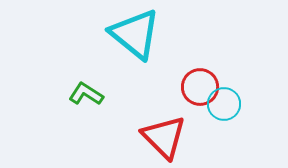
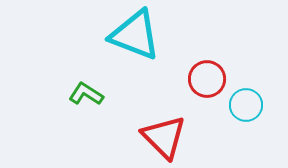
cyan triangle: moved 1 px down; rotated 18 degrees counterclockwise
red circle: moved 7 px right, 8 px up
cyan circle: moved 22 px right, 1 px down
